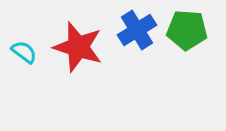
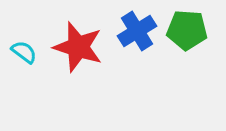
blue cross: moved 1 px down
